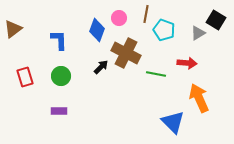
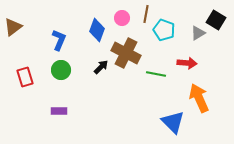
pink circle: moved 3 px right
brown triangle: moved 2 px up
blue L-shape: rotated 25 degrees clockwise
green circle: moved 6 px up
